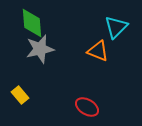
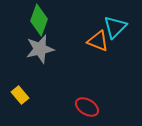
green diamond: moved 7 px right, 3 px up; rotated 24 degrees clockwise
cyan triangle: moved 1 px left
orange triangle: moved 10 px up
